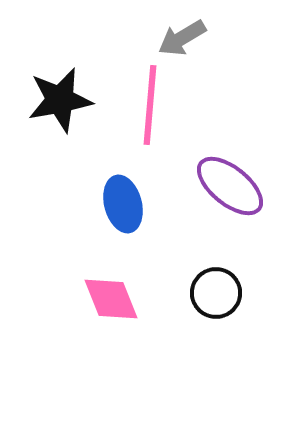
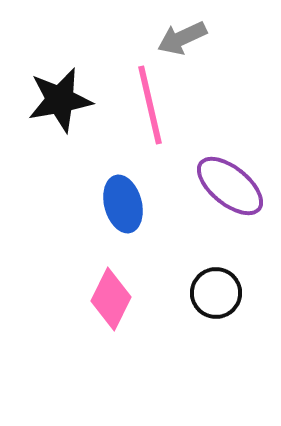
gray arrow: rotated 6 degrees clockwise
pink line: rotated 18 degrees counterclockwise
pink diamond: rotated 48 degrees clockwise
